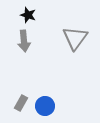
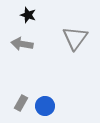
gray arrow: moved 2 px left, 3 px down; rotated 105 degrees clockwise
